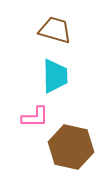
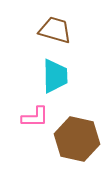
brown hexagon: moved 6 px right, 8 px up
